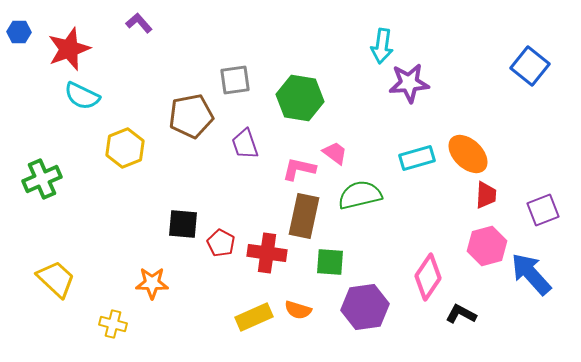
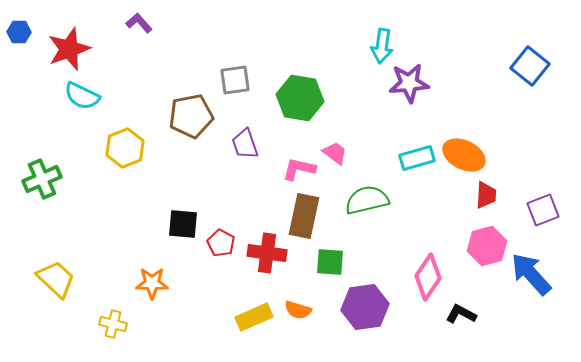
orange ellipse: moved 4 px left, 1 px down; rotated 18 degrees counterclockwise
green semicircle: moved 7 px right, 5 px down
